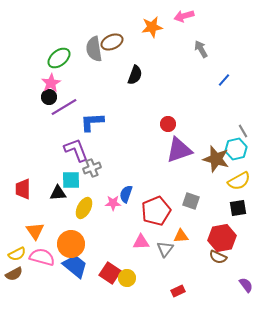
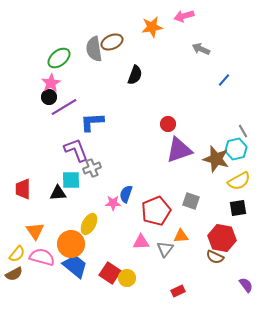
gray arrow at (201, 49): rotated 36 degrees counterclockwise
yellow ellipse at (84, 208): moved 5 px right, 16 px down
red hexagon at (222, 238): rotated 20 degrees clockwise
yellow semicircle at (17, 254): rotated 24 degrees counterclockwise
brown semicircle at (218, 257): moved 3 px left
